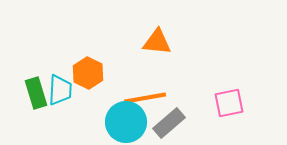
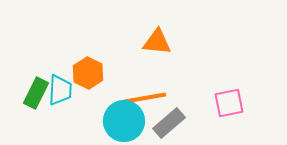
green rectangle: rotated 44 degrees clockwise
cyan circle: moved 2 px left, 1 px up
